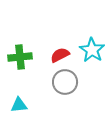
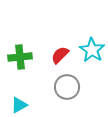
red semicircle: rotated 18 degrees counterclockwise
gray circle: moved 2 px right, 5 px down
cyan triangle: rotated 24 degrees counterclockwise
